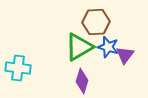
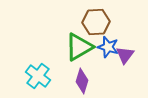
cyan cross: moved 20 px right, 8 px down; rotated 30 degrees clockwise
